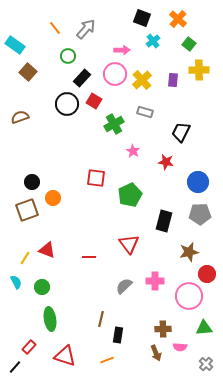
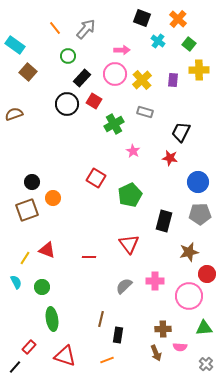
cyan cross at (153, 41): moved 5 px right; rotated 16 degrees counterclockwise
brown semicircle at (20, 117): moved 6 px left, 3 px up
red star at (166, 162): moved 4 px right, 4 px up
red square at (96, 178): rotated 24 degrees clockwise
green ellipse at (50, 319): moved 2 px right
